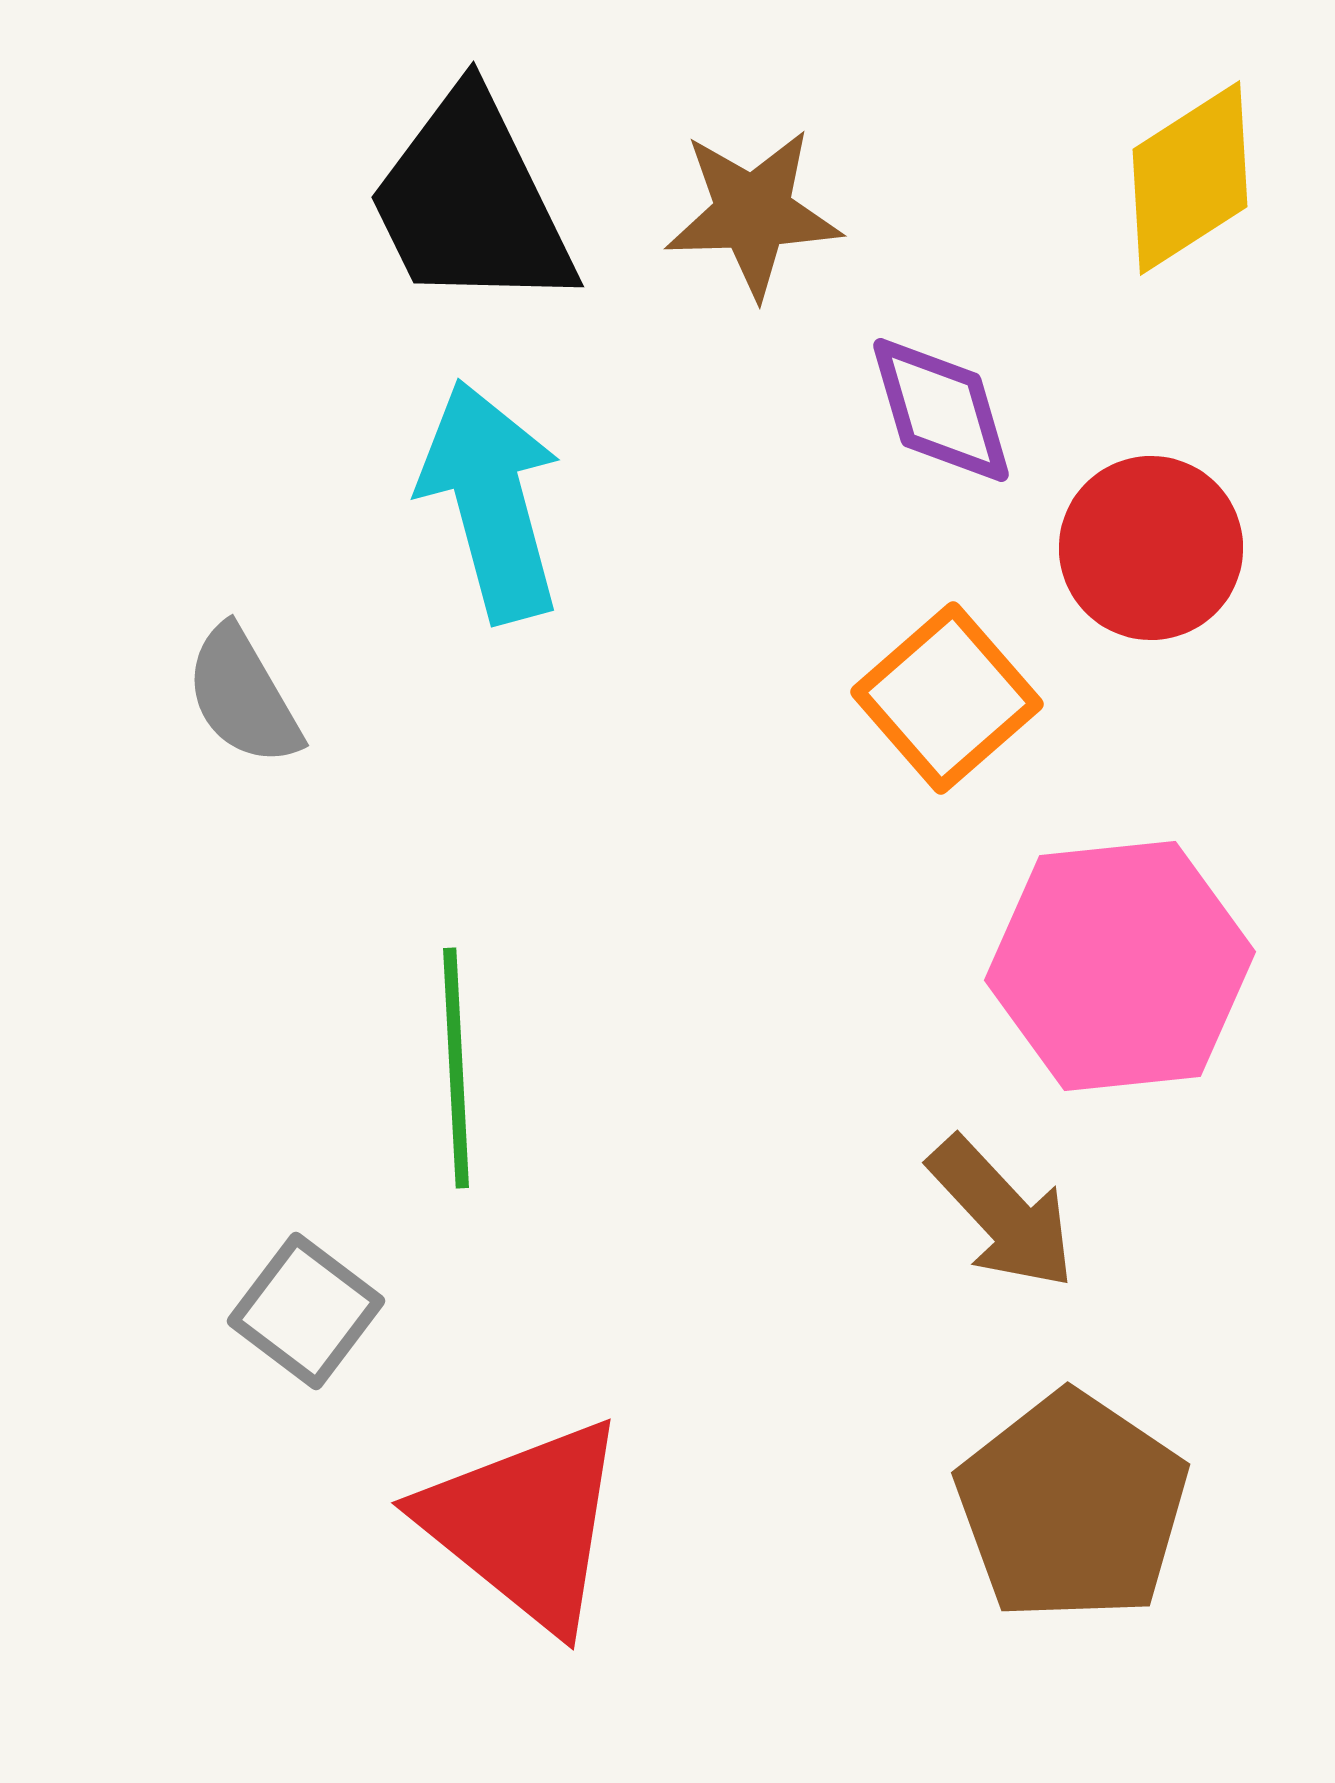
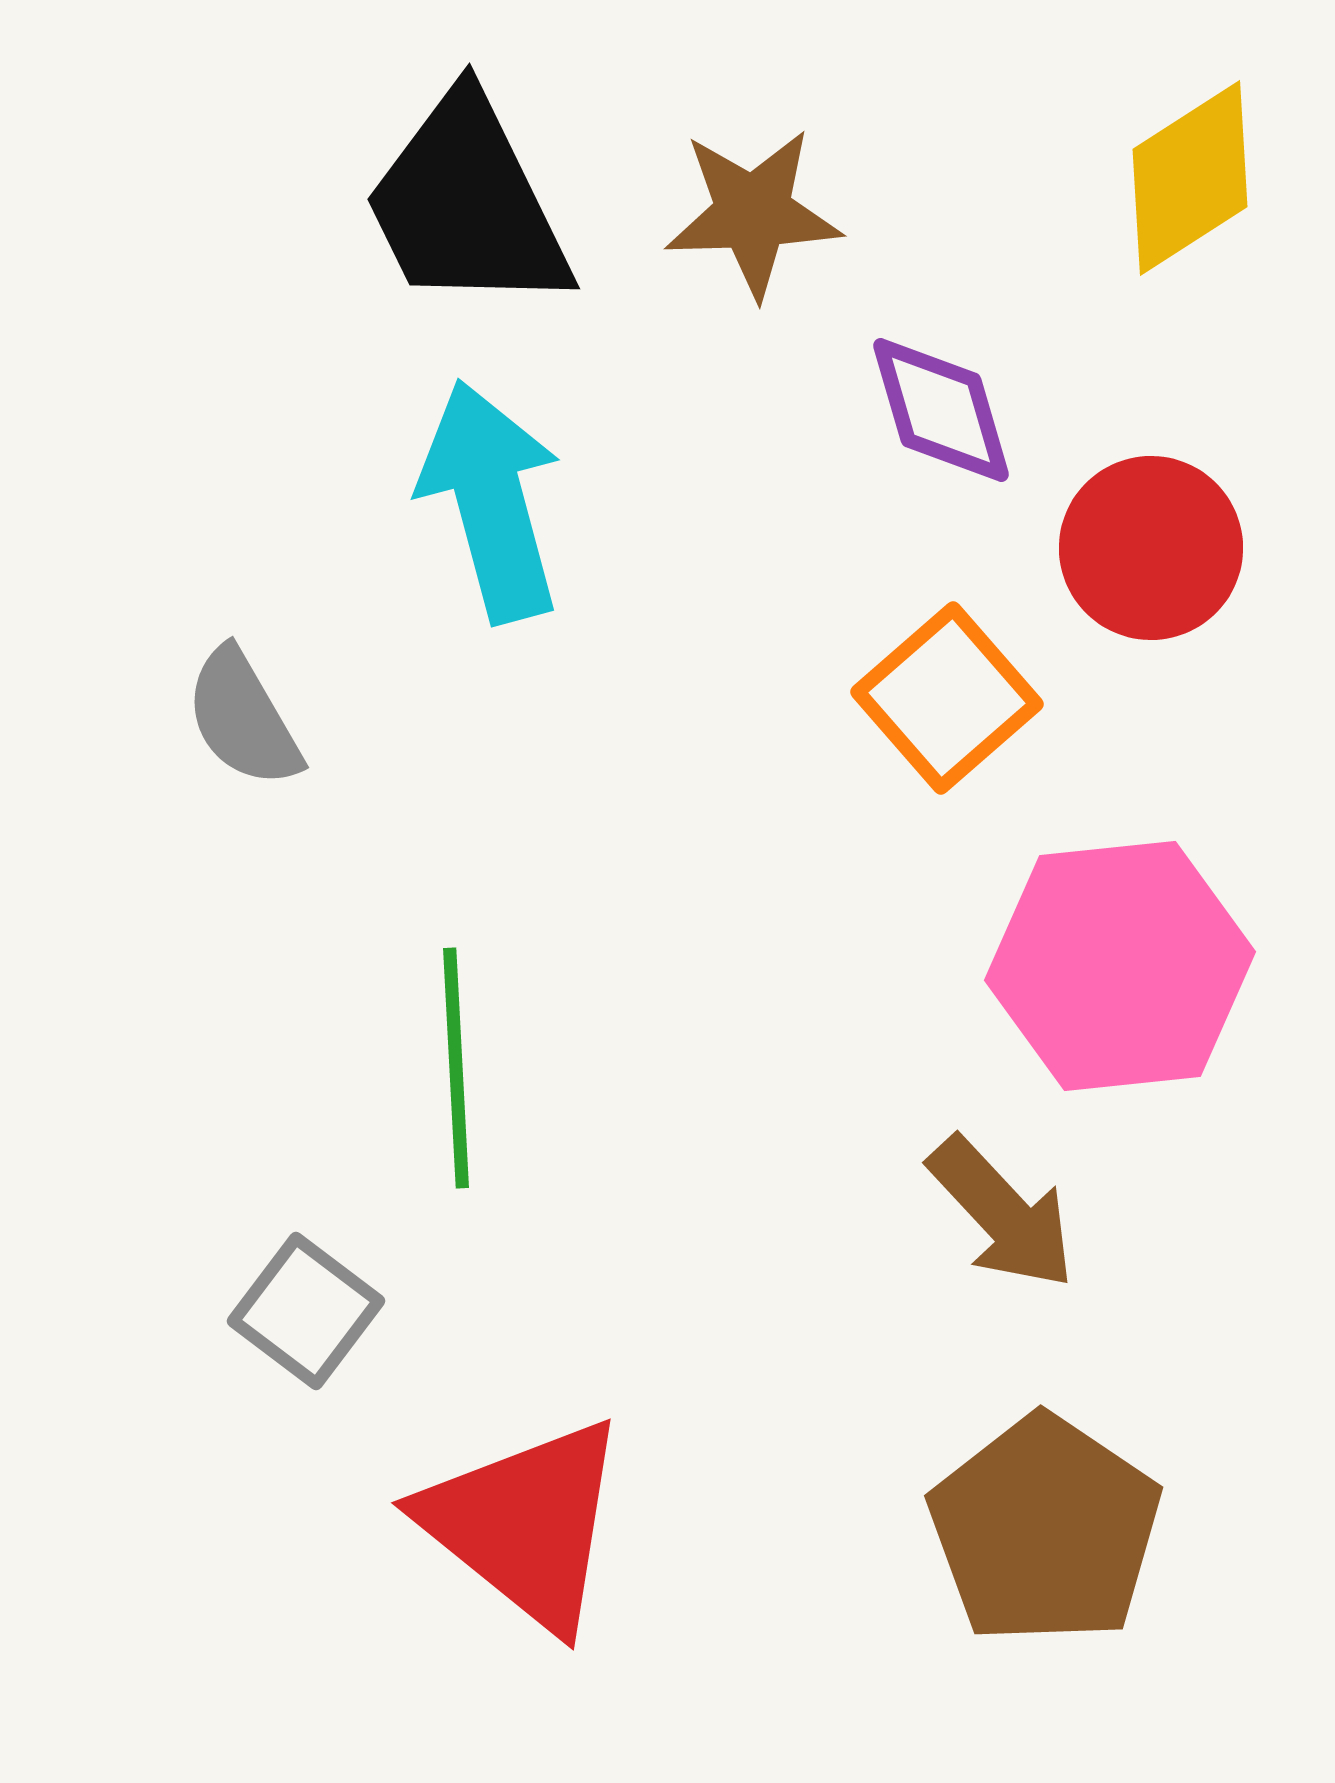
black trapezoid: moved 4 px left, 2 px down
gray semicircle: moved 22 px down
brown pentagon: moved 27 px left, 23 px down
